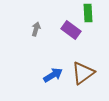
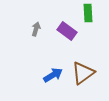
purple rectangle: moved 4 px left, 1 px down
